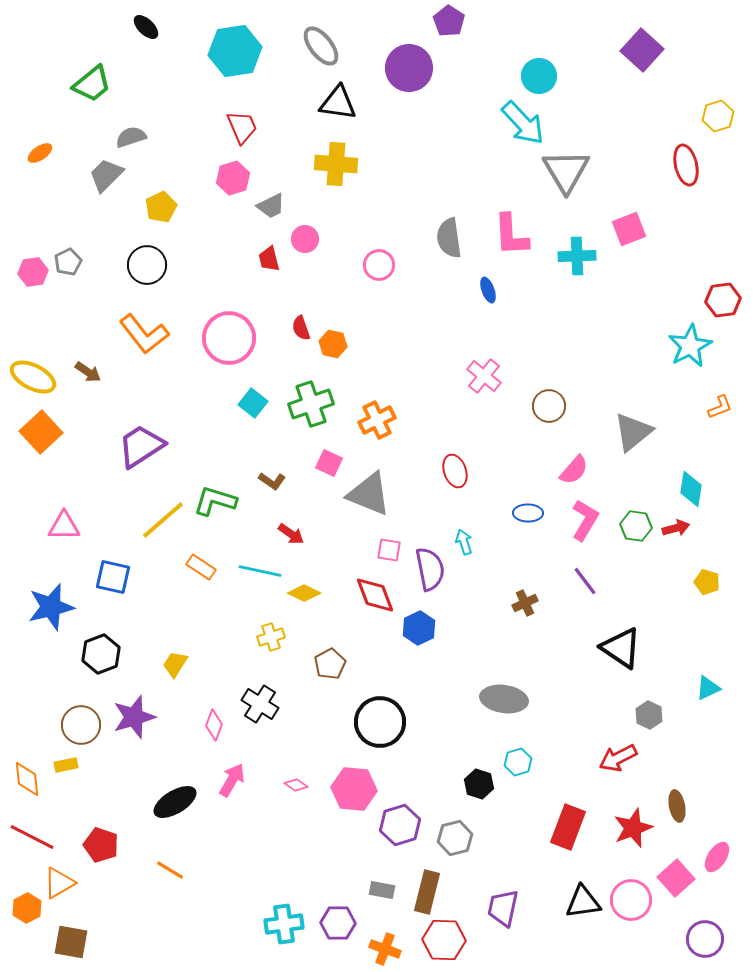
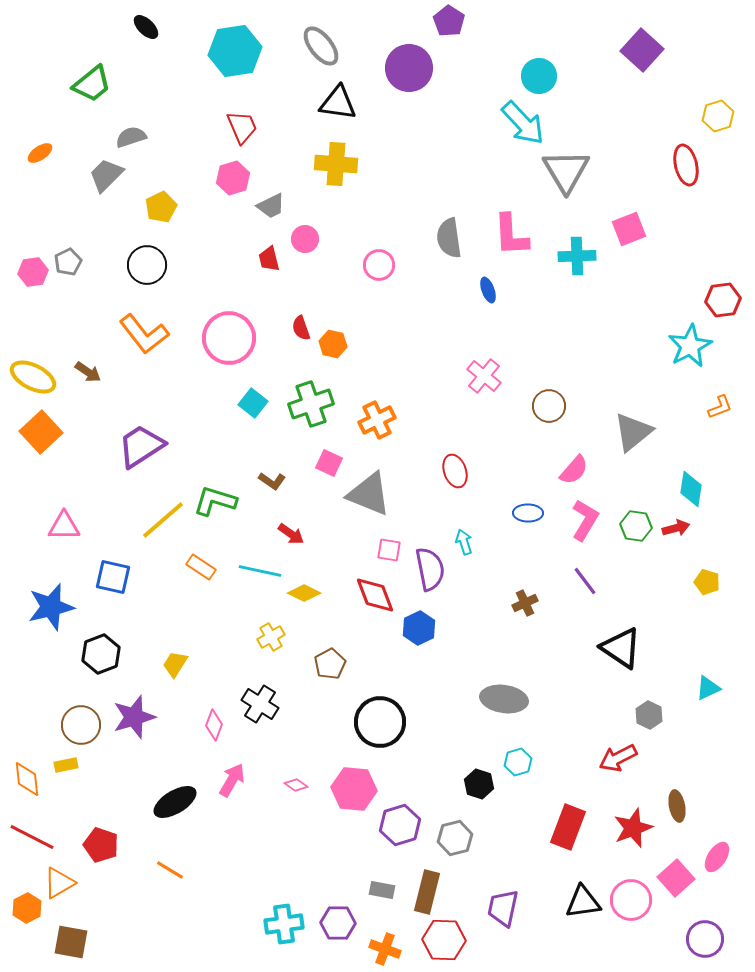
yellow cross at (271, 637): rotated 12 degrees counterclockwise
